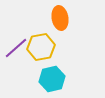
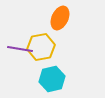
orange ellipse: rotated 35 degrees clockwise
purple line: moved 4 px right, 1 px down; rotated 50 degrees clockwise
